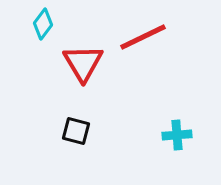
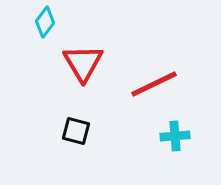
cyan diamond: moved 2 px right, 2 px up
red line: moved 11 px right, 47 px down
cyan cross: moved 2 px left, 1 px down
